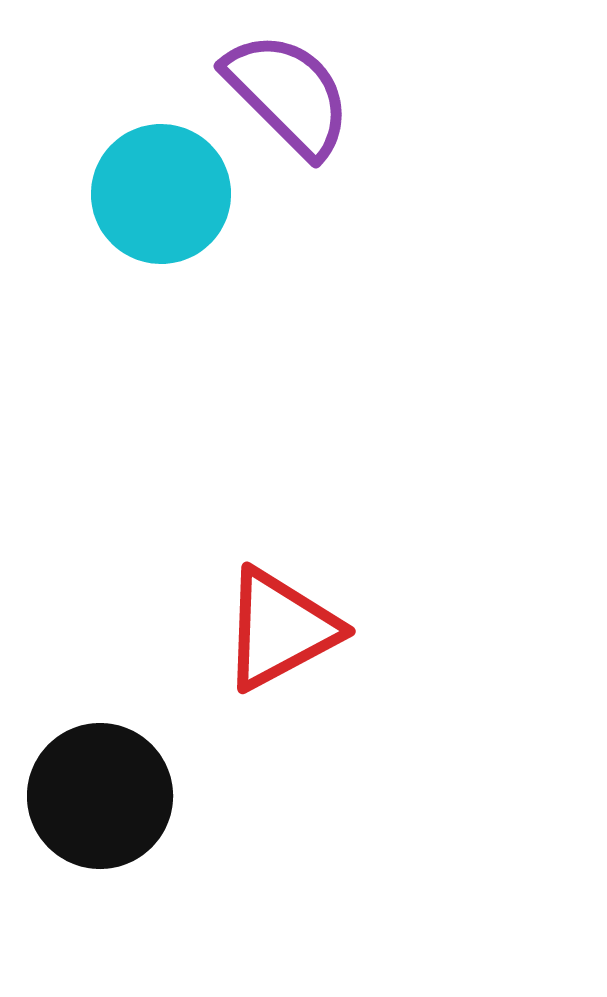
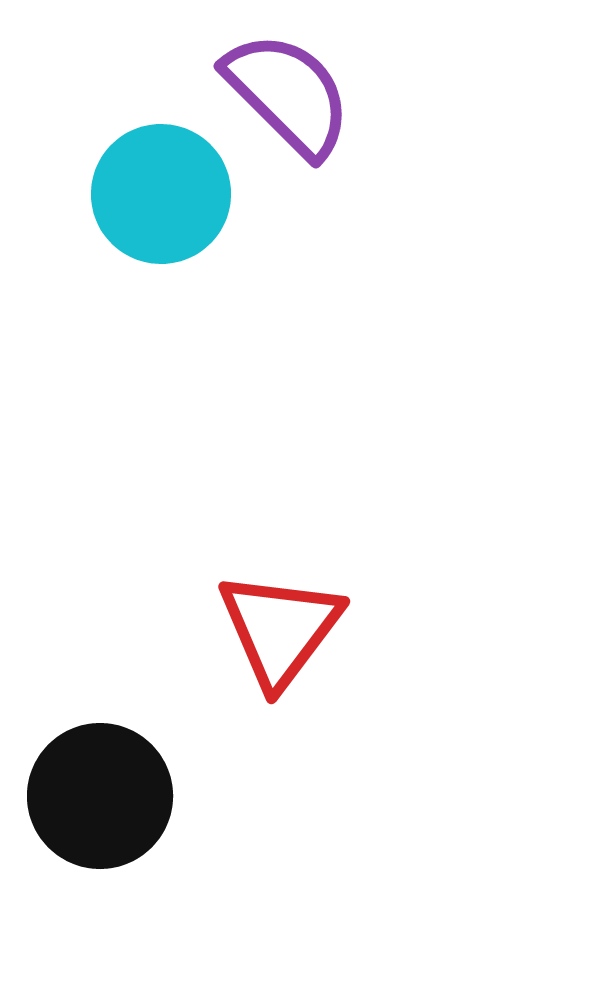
red triangle: rotated 25 degrees counterclockwise
